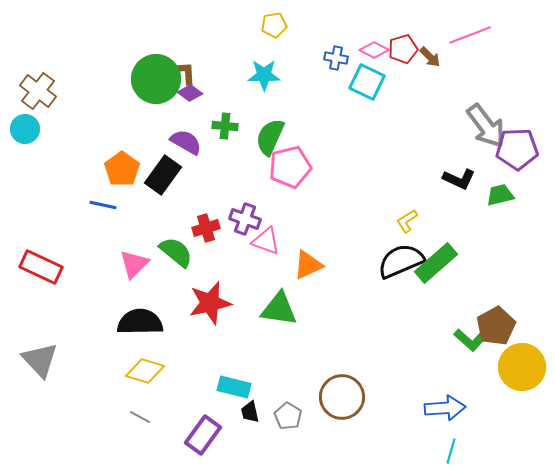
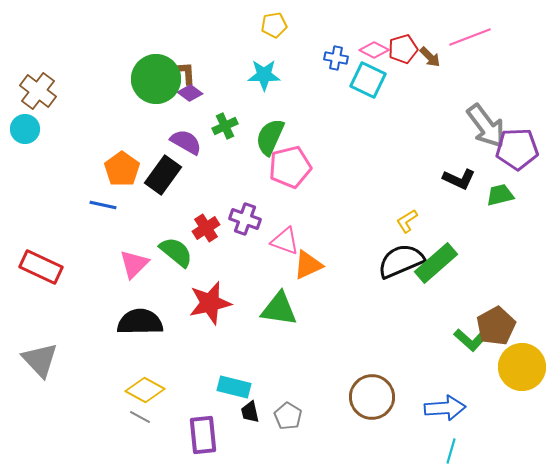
pink line at (470, 35): moved 2 px down
cyan square at (367, 82): moved 1 px right, 2 px up
green cross at (225, 126): rotated 30 degrees counterclockwise
red cross at (206, 228): rotated 16 degrees counterclockwise
pink triangle at (266, 241): moved 19 px right
yellow diamond at (145, 371): moved 19 px down; rotated 12 degrees clockwise
brown circle at (342, 397): moved 30 px right
purple rectangle at (203, 435): rotated 42 degrees counterclockwise
